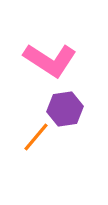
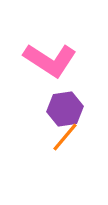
orange line: moved 29 px right
